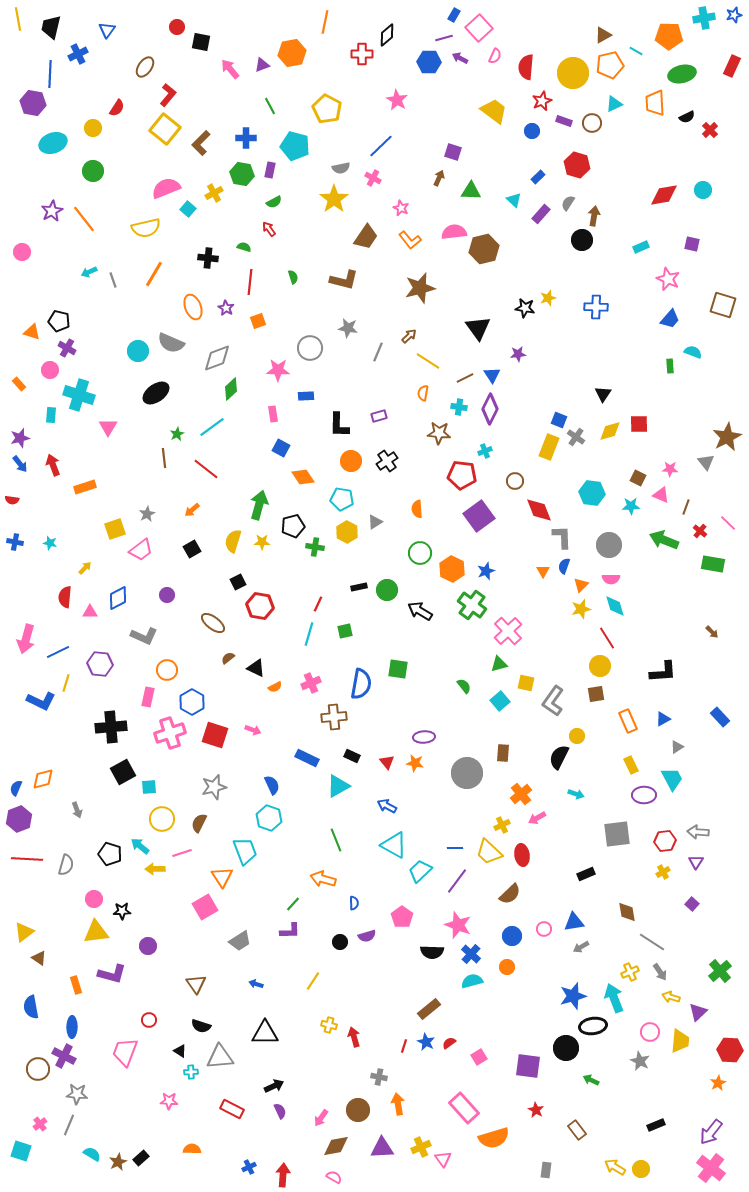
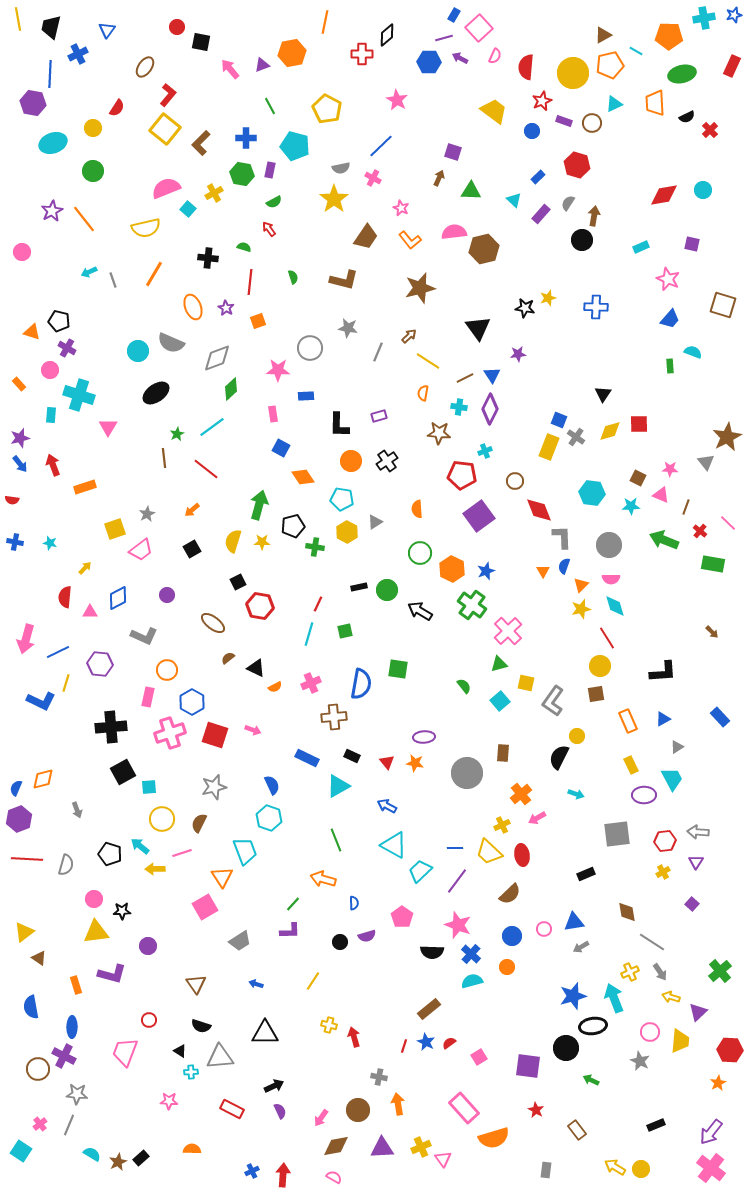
cyan square at (21, 1151): rotated 15 degrees clockwise
blue cross at (249, 1167): moved 3 px right, 4 px down
